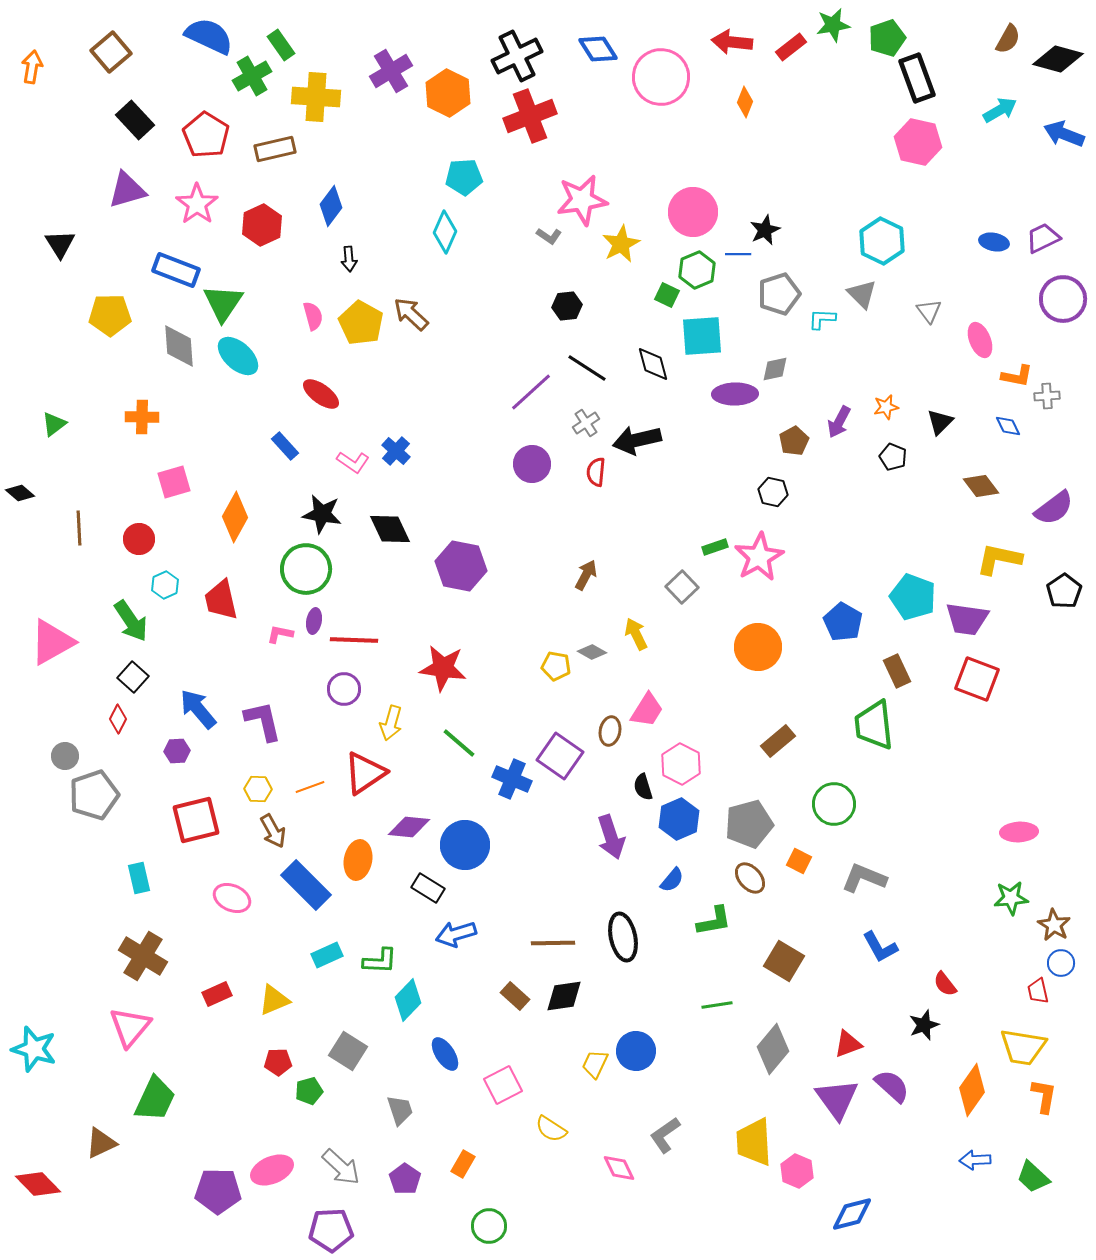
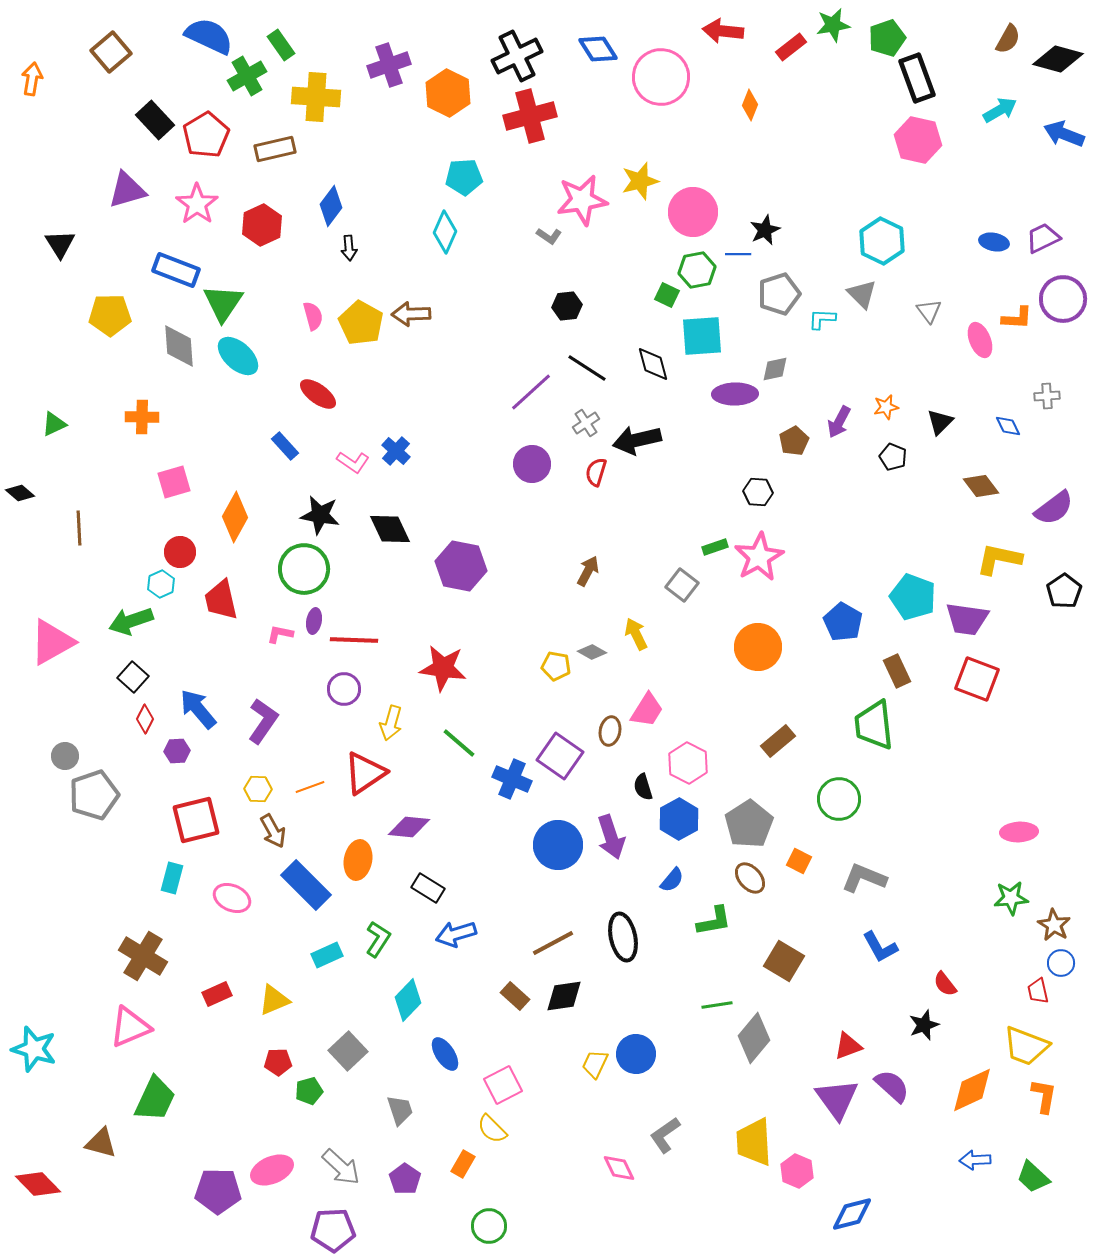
red arrow at (732, 42): moved 9 px left, 11 px up
orange arrow at (32, 67): moved 12 px down
purple cross at (391, 71): moved 2 px left, 6 px up; rotated 12 degrees clockwise
green cross at (252, 76): moved 5 px left
orange diamond at (745, 102): moved 5 px right, 3 px down
red cross at (530, 116): rotated 6 degrees clockwise
black rectangle at (135, 120): moved 20 px right
red pentagon at (206, 135): rotated 9 degrees clockwise
pink hexagon at (918, 142): moved 2 px up
yellow star at (621, 244): moved 19 px right, 63 px up; rotated 12 degrees clockwise
black arrow at (349, 259): moved 11 px up
green hexagon at (697, 270): rotated 12 degrees clockwise
brown arrow at (411, 314): rotated 45 degrees counterclockwise
orange L-shape at (1017, 376): moved 58 px up; rotated 8 degrees counterclockwise
red ellipse at (321, 394): moved 3 px left
green triangle at (54, 424): rotated 12 degrees clockwise
red semicircle at (596, 472): rotated 12 degrees clockwise
black hexagon at (773, 492): moved 15 px left; rotated 8 degrees counterclockwise
black star at (322, 514): moved 2 px left, 1 px down
red circle at (139, 539): moved 41 px right, 13 px down
green circle at (306, 569): moved 2 px left
brown arrow at (586, 575): moved 2 px right, 4 px up
cyan hexagon at (165, 585): moved 4 px left, 1 px up
gray square at (682, 587): moved 2 px up; rotated 8 degrees counterclockwise
green arrow at (131, 621): rotated 105 degrees clockwise
red diamond at (118, 719): moved 27 px right
purple L-shape at (263, 721): rotated 48 degrees clockwise
pink hexagon at (681, 764): moved 7 px right, 1 px up
green circle at (834, 804): moved 5 px right, 5 px up
blue hexagon at (679, 819): rotated 6 degrees counterclockwise
gray pentagon at (749, 824): rotated 18 degrees counterclockwise
blue circle at (465, 845): moved 93 px right
cyan rectangle at (139, 878): moved 33 px right; rotated 28 degrees clockwise
brown line at (553, 943): rotated 27 degrees counterclockwise
green L-shape at (380, 961): moved 2 px left, 22 px up; rotated 60 degrees counterclockwise
pink triangle at (130, 1027): rotated 27 degrees clockwise
red triangle at (848, 1044): moved 2 px down
yellow trapezoid at (1023, 1047): moved 3 px right, 1 px up; rotated 12 degrees clockwise
gray diamond at (773, 1049): moved 19 px left, 11 px up
gray square at (348, 1051): rotated 15 degrees clockwise
blue circle at (636, 1051): moved 3 px down
orange diamond at (972, 1090): rotated 30 degrees clockwise
yellow semicircle at (551, 1129): moved 59 px left; rotated 12 degrees clockwise
brown triangle at (101, 1143): rotated 40 degrees clockwise
purple pentagon at (331, 1230): moved 2 px right
